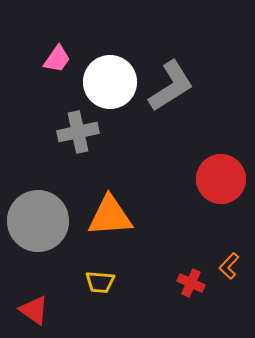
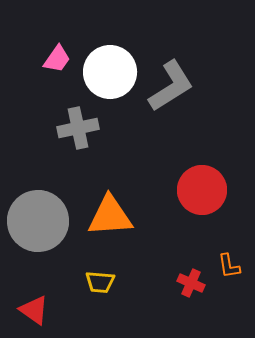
white circle: moved 10 px up
gray cross: moved 4 px up
red circle: moved 19 px left, 11 px down
orange L-shape: rotated 52 degrees counterclockwise
